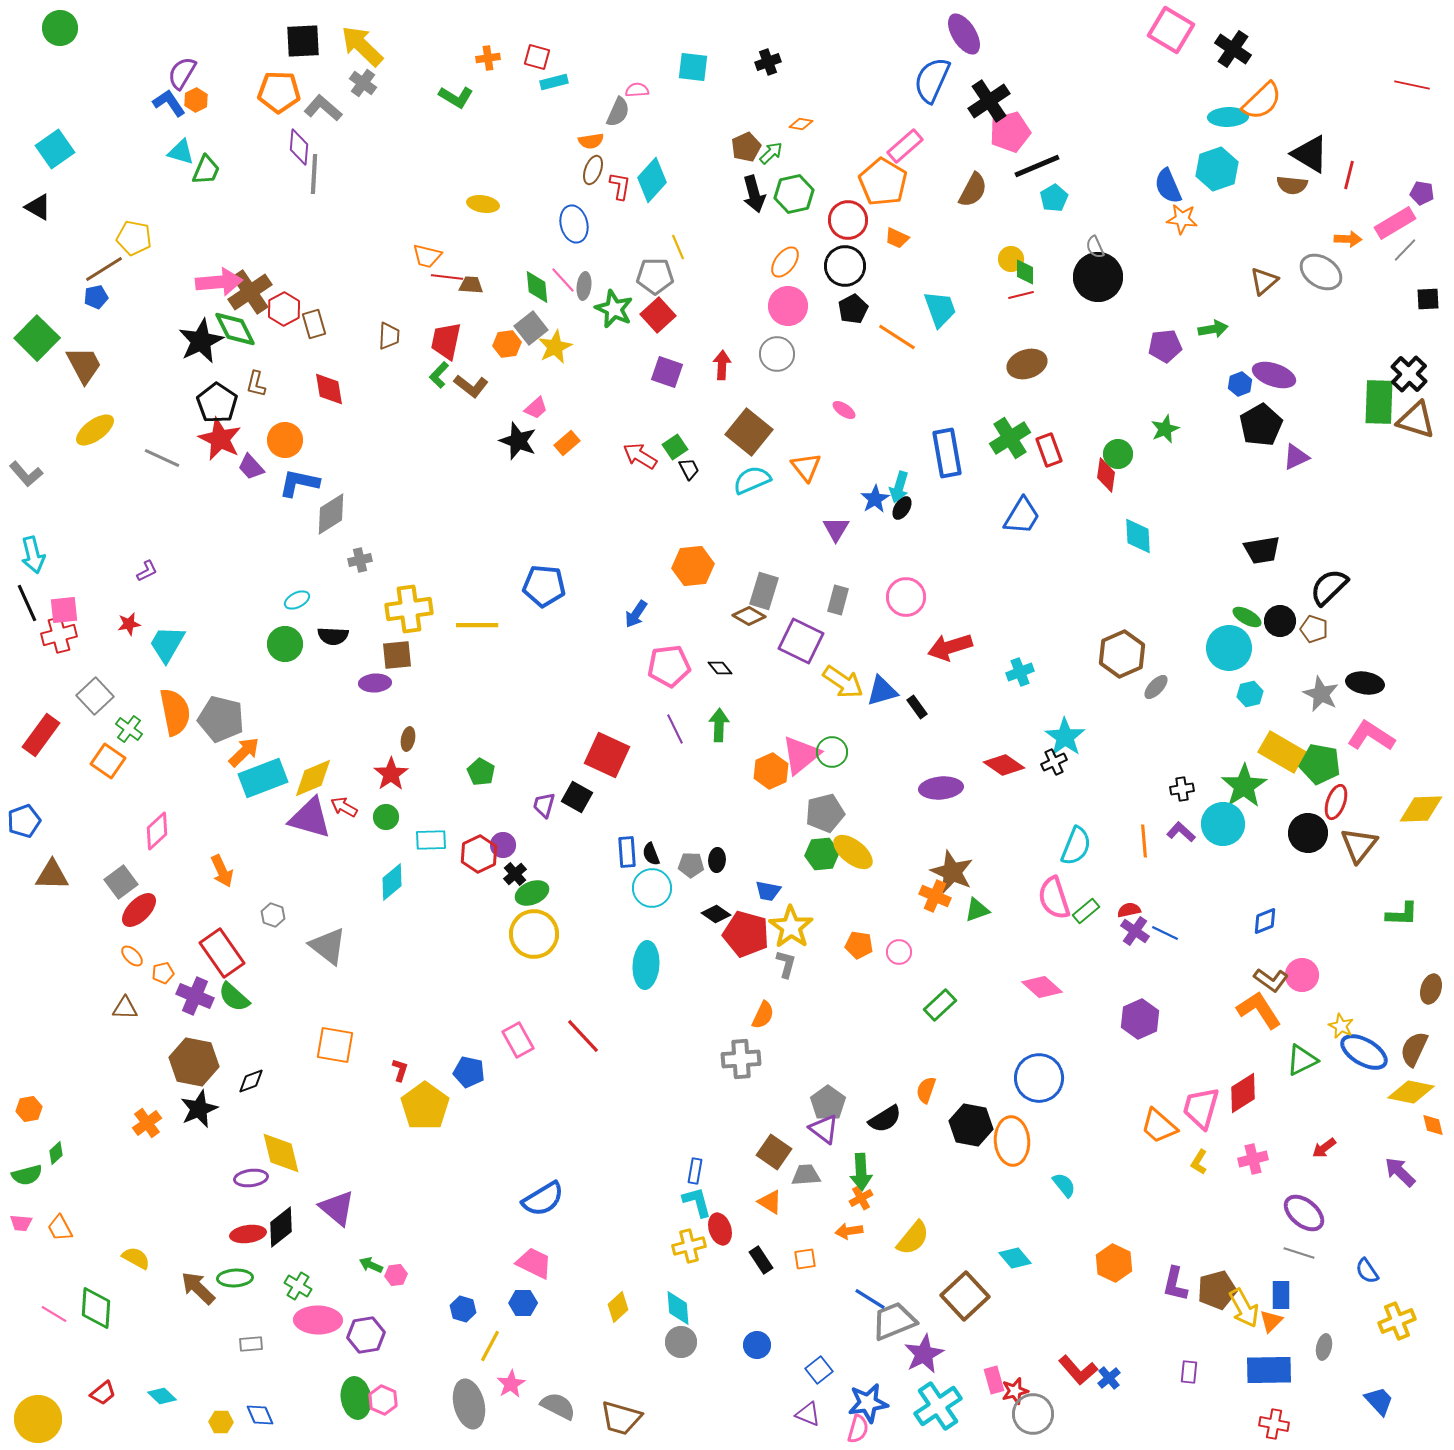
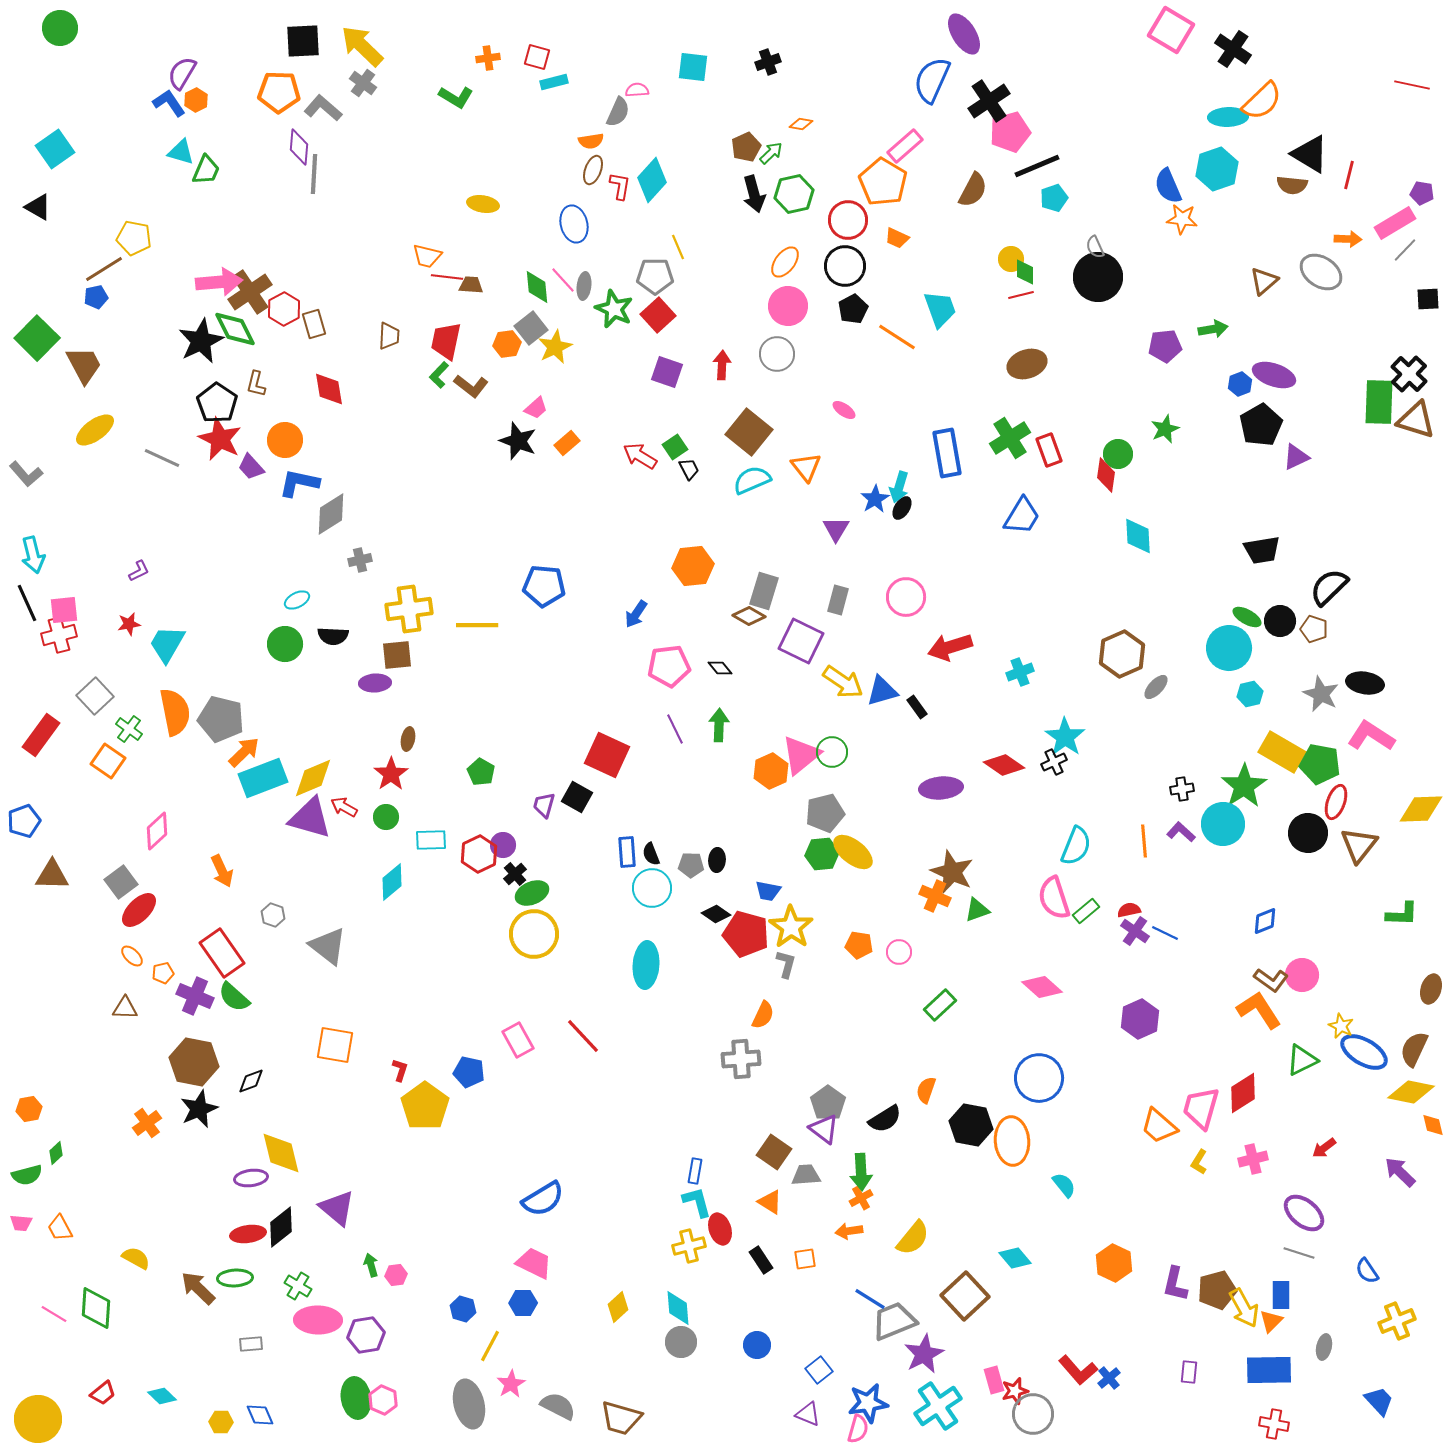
cyan pentagon at (1054, 198): rotated 12 degrees clockwise
purple L-shape at (147, 571): moved 8 px left
green arrow at (371, 1265): rotated 50 degrees clockwise
